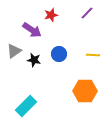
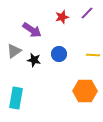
red star: moved 11 px right, 2 px down
cyan rectangle: moved 10 px left, 8 px up; rotated 35 degrees counterclockwise
